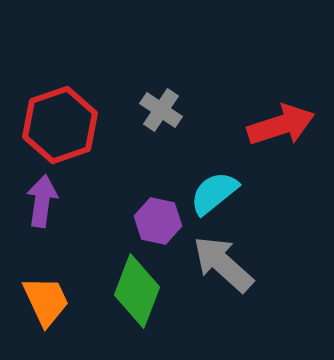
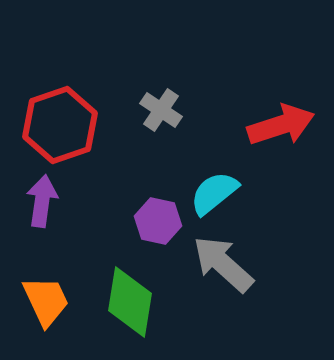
green diamond: moved 7 px left, 11 px down; rotated 12 degrees counterclockwise
